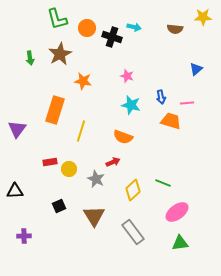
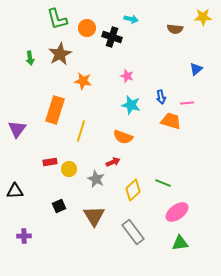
cyan arrow: moved 3 px left, 8 px up
